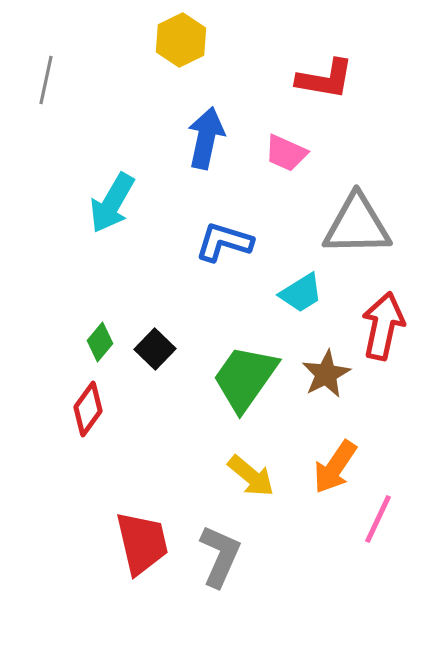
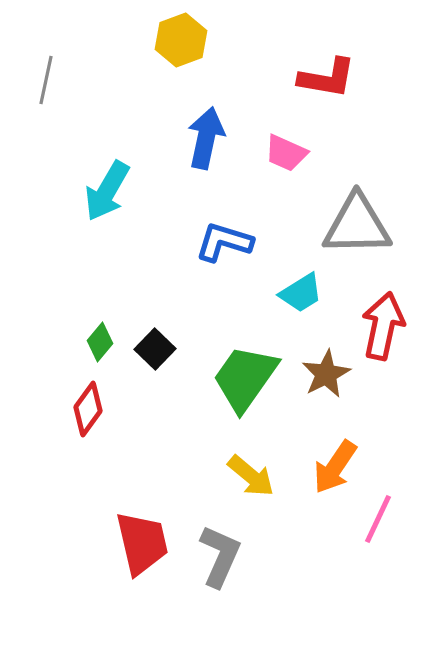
yellow hexagon: rotated 6 degrees clockwise
red L-shape: moved 2 px right, 1 px up
cyan arrow: moved 5 px left, 12 px up
